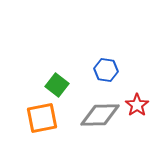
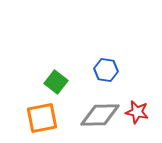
green square: moved 1 px left, 3 px up
red star: moved 7 px down; rotated 25 degrees counterclockwise
